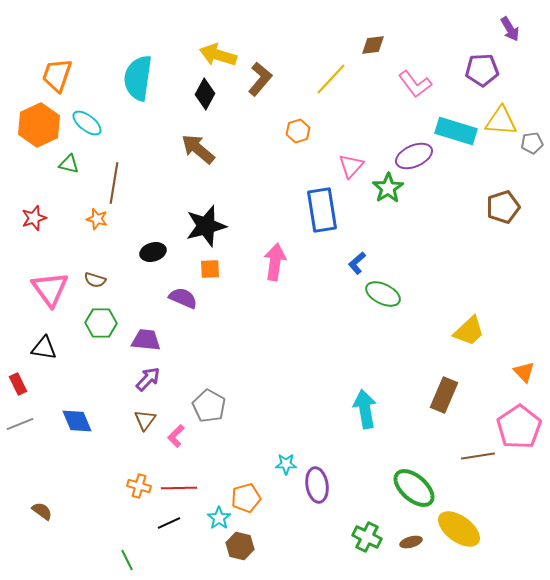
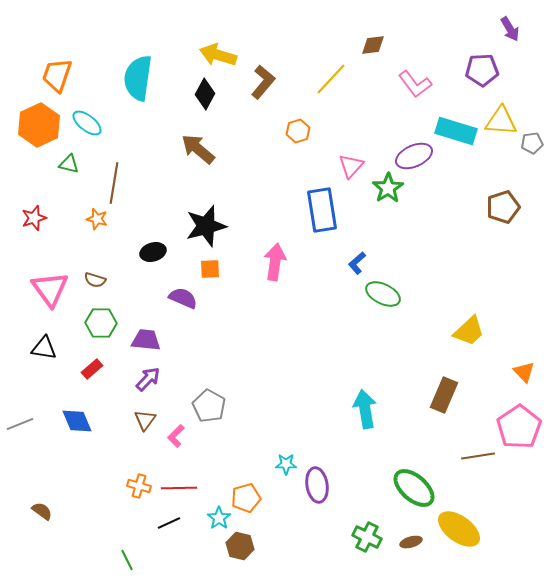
brown L-shape at (260, 79): moved 3 px right, 3 px down
red rectangle at (18, 384): moved 74 px right, 15 px up; rotated 75 degrees clockwise
